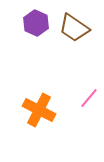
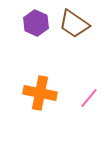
brown trapezoid: moved 4 px up
orange cross: moved 1 px right, 17 px up; rotated 16 degrees counterclockwise
